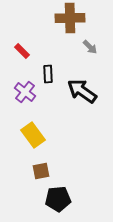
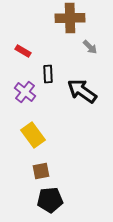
red rectangle: moved 1 px right; rotated 14 degrees counterclockwise
black pentagon: moved 8 px left, 1 px down
